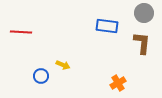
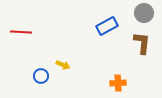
blue rectangle: rotated 35 degrees counterclockwise
orange cross: rotated 28 degrees clockwise
